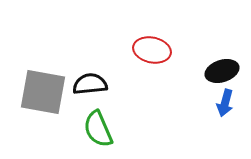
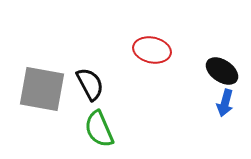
black ellipse: rotated 52 degrees clockwise
black semicircle: rotated 68 degrees clockwise
gray square: moved 1 px left, 3 px up
green semicircle: moved 1 px right
